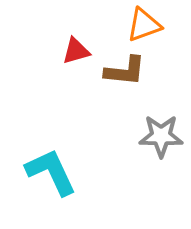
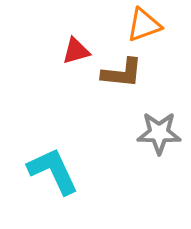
brown L-shape: moved 3 px left, 2 px down
gray star: moved 2 px left, 3 px up
cyan L-shape: moved 2 px right, 1 px up
